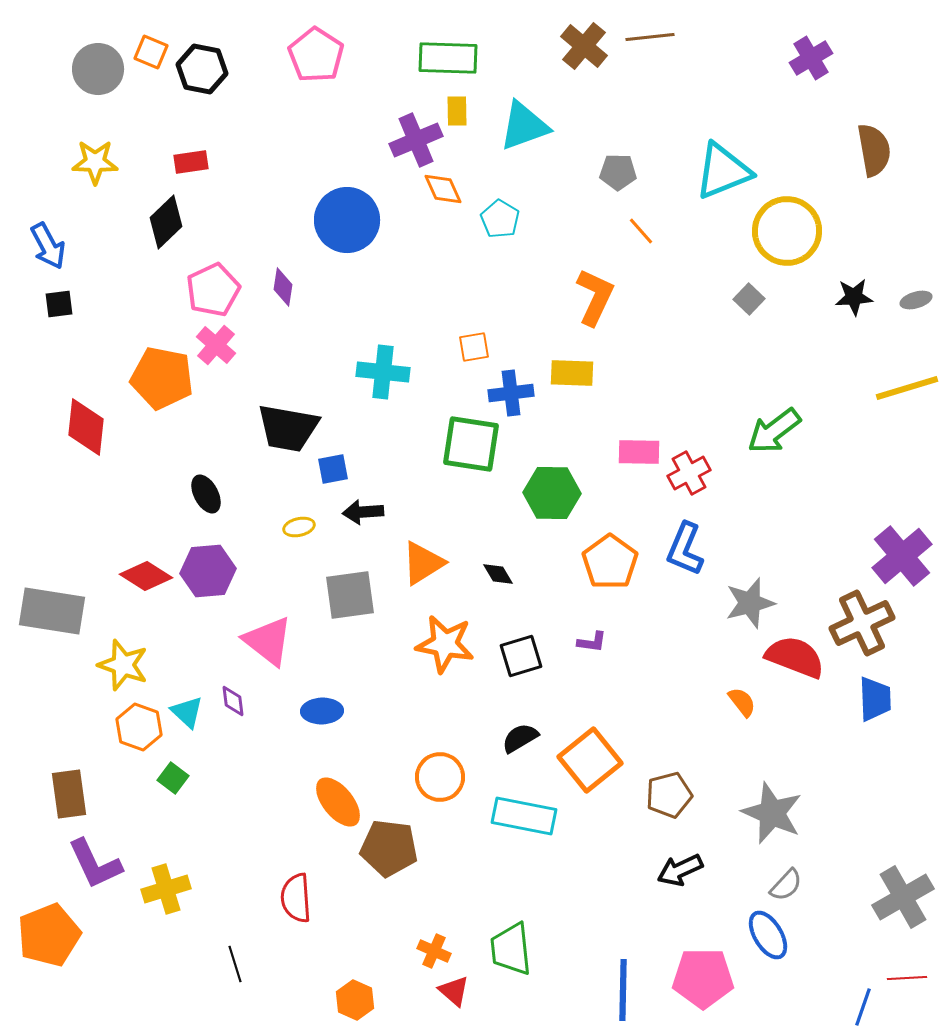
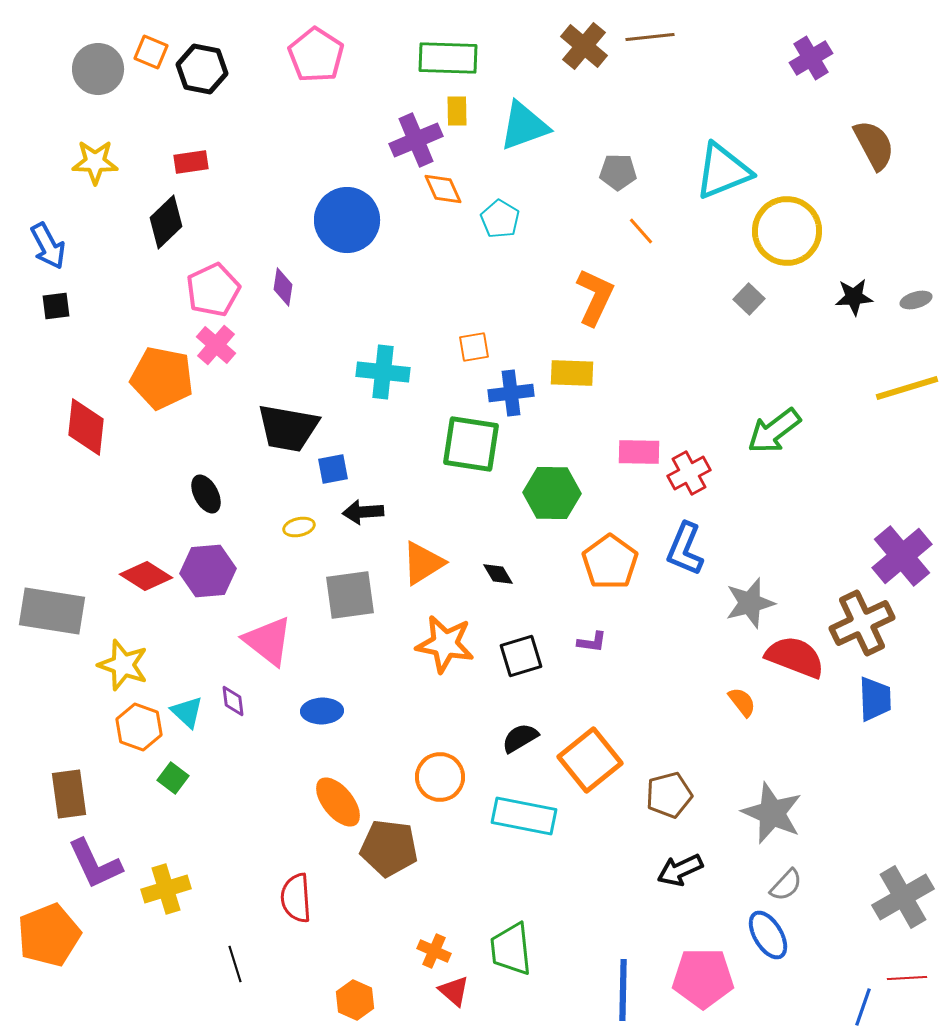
brown semicircle at (874, 150): moved 5 px up; rotated 18 degrees counterclockwise
black square at (59, 304): moved 3 px left, 2 px down
